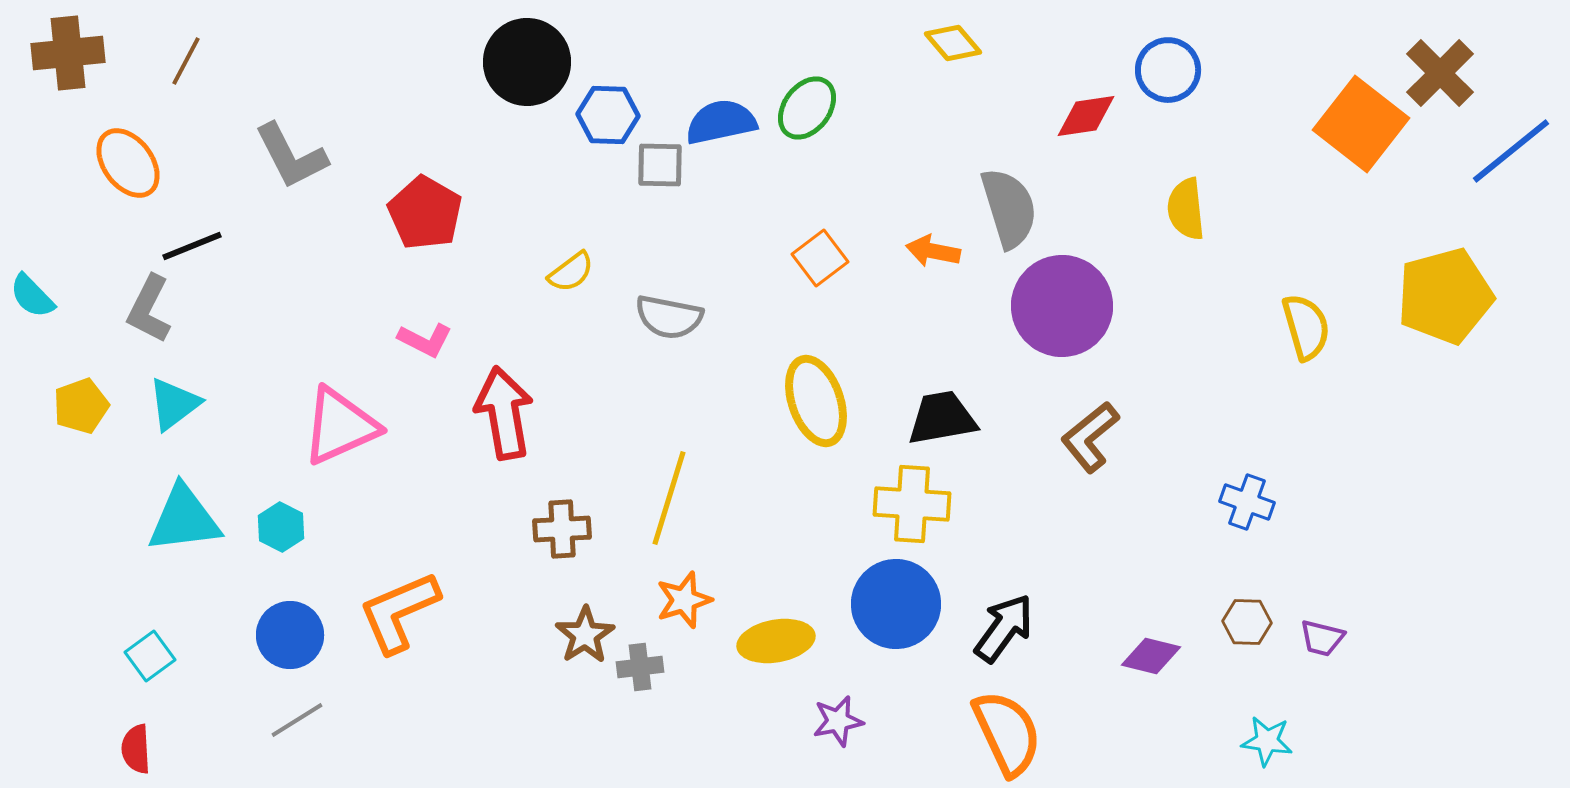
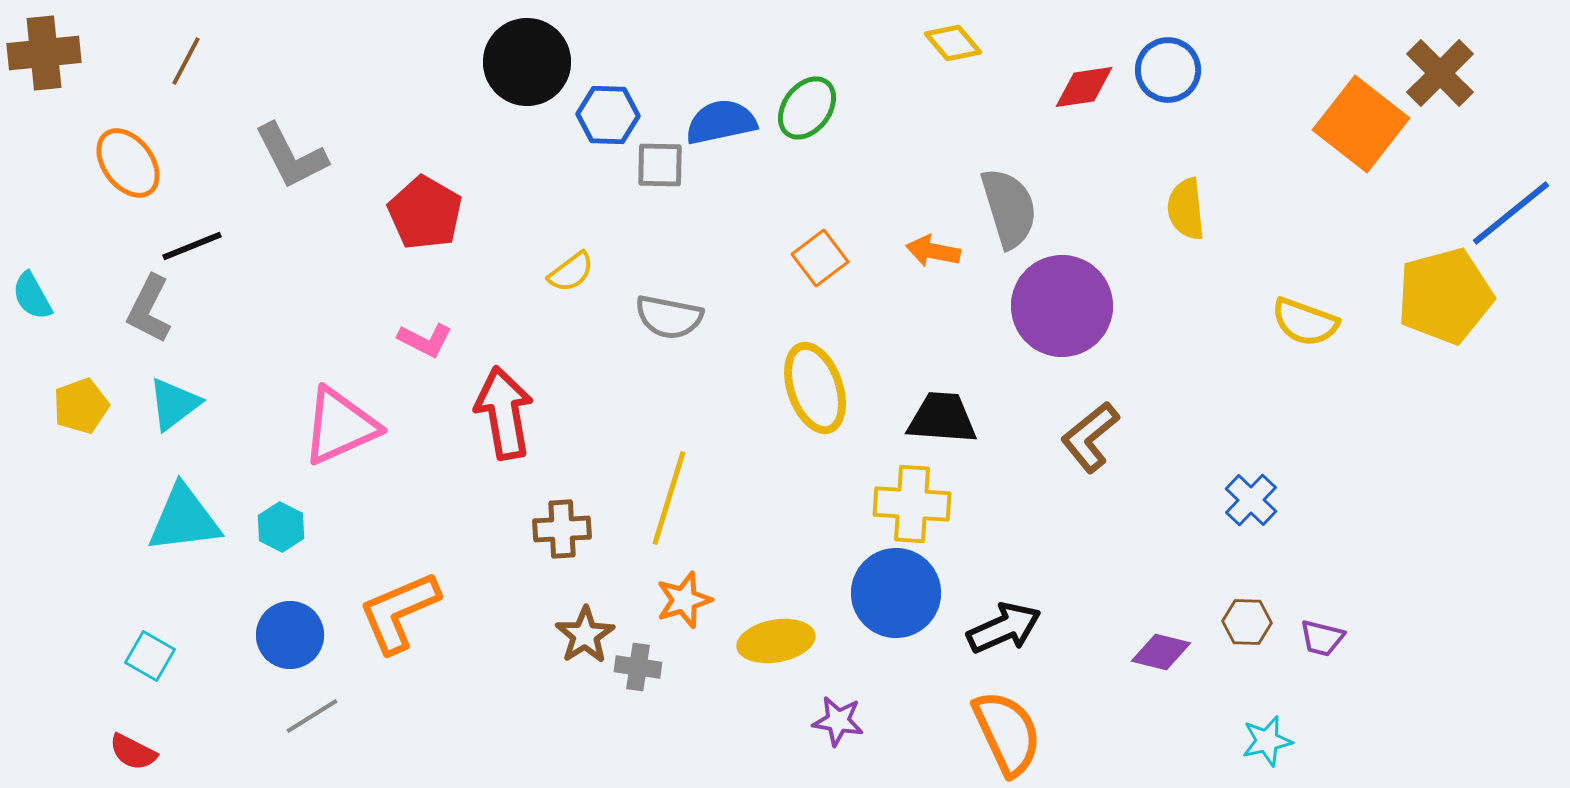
brown cross at (68, 53): moved 24 px left
red diamond at (1086, 116): moved 2 px left, 29 px up
blue line at (1511, 151): moved 62 px down
cyan semicircle at (32, 296): rotated 15 degrees clockwise
yellow semicircle at (1306, 327): moved 1 px left, 5 px up; rotated 126 degrees clockwise
yellow ellipse at (816, 401): moved 1 px left, 13 px up
black trapezoid at (942, 418): rotated 14 degrees clockwise
blue cross at (1247, 502): moved 4 px right, 2 px up; rotated 24 degrees clockwise
blue circle at (896, 604): moved 11 px up
black arrow at (1004, 628): rotated 30 degrees clockwise
cyan square at (150, 656): rotated 24 degrees counterclockwise
purple diamond at (1151, 656): moved 10 px right, 4 px up
gray cross at (640, 667): moved 2 px left; rotated 15 degrees clockwise
gray line at (297, 720): moved 15 px right, 4 px up
purple star at (838, 721): rotated 21 degrees clockwise
cyan star at (1267, 741): rotated 21 degrees counterclockwise
red semicircle at (136, 749): moved 3 px left, 3 px down; rotated 60 degrees counterclockwise
